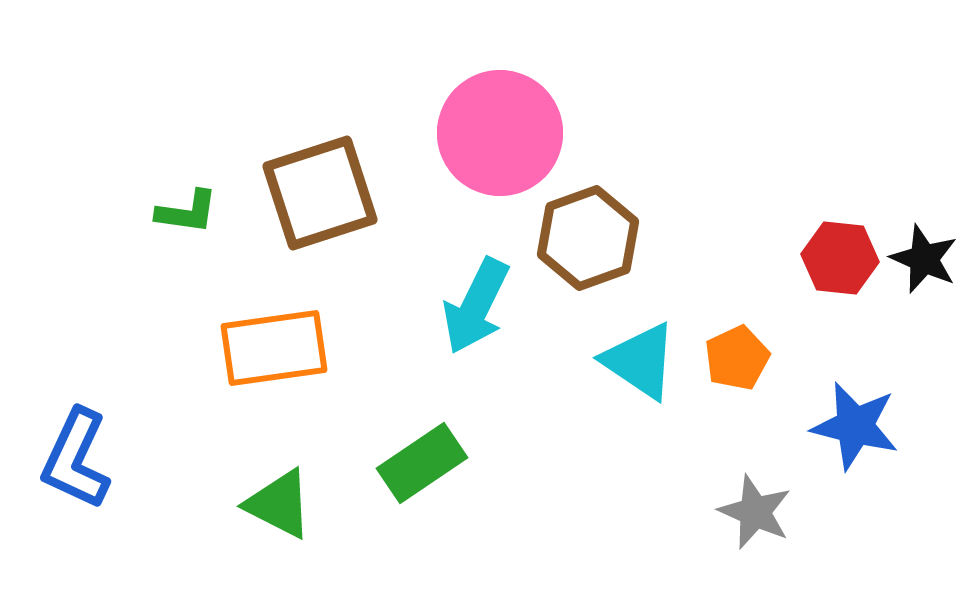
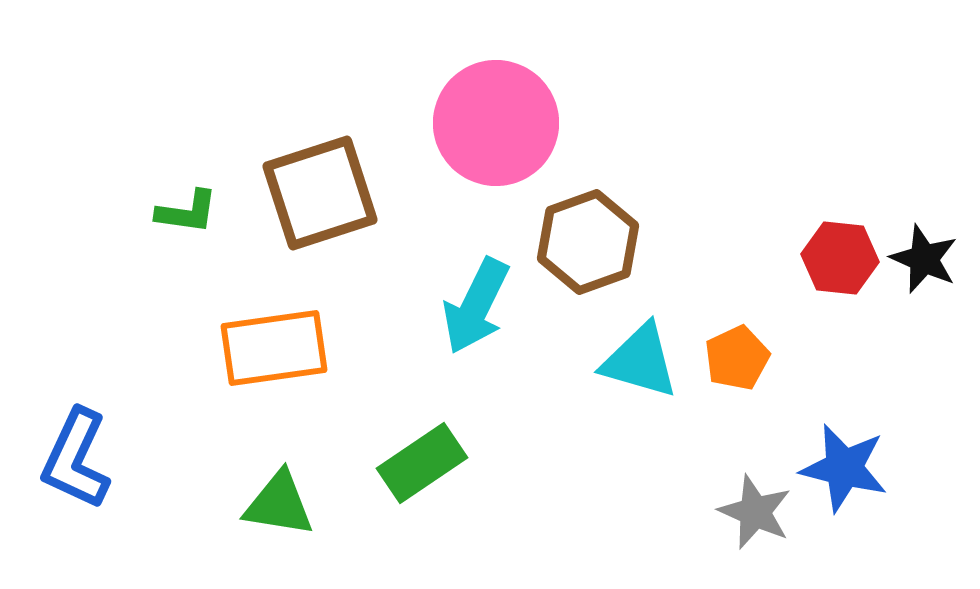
pink circle: moved 4 px left, 10 px up
brown hexagon: moved 4 px down
cyan triangle: rotated 18 degrees counterclockwise
blue star: moved 11 px left, 42 px down
green triangle: rotated 18 degrees counterclockwise
